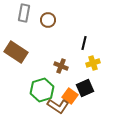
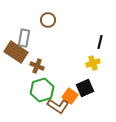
gray rectangle: moved 25 px down
black line: moved 16 px right, 1 px up
brown cross: moved 24 px left
